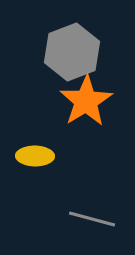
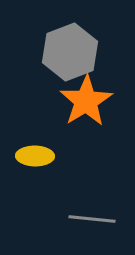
gray hexagon: moved 2 px left
gray line: rotated 9 degrees counterclockwise
